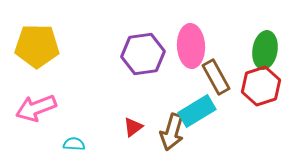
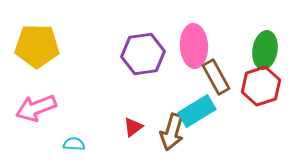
pink ellipse: moved 3 px right
